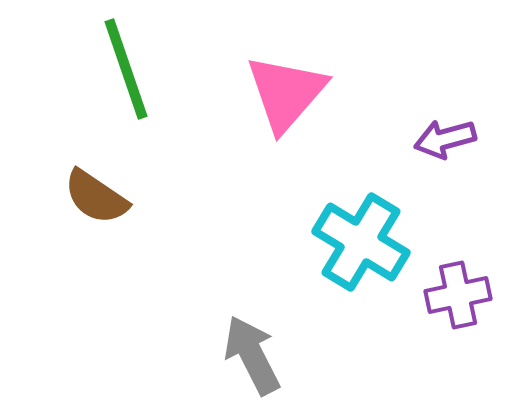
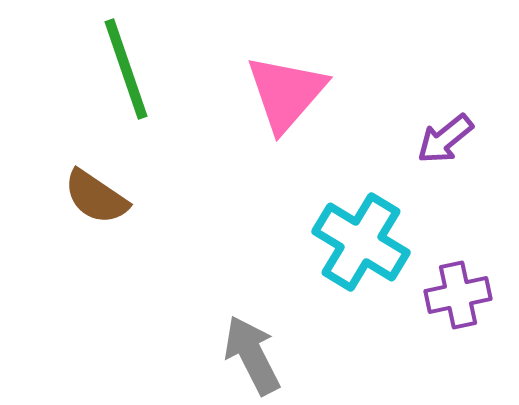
purple arrow: rotated 24 degrees counterclockwise
